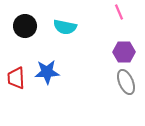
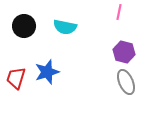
pink line: rotated 35 degrees clockwise
black circle: moved 1 px left
purple hexagon: rotated 15 degrees clockwise
blue star: rotated 15 degrees counterclockwise
red trapezoid: rotated 20 degrees clockwise
